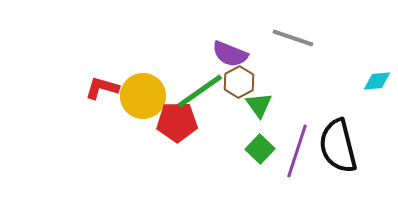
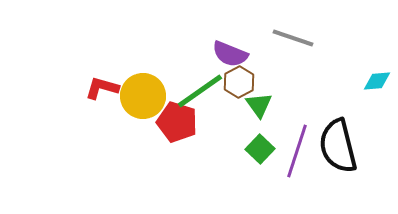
red pentagon: rotated 18 degrees clockwise
